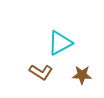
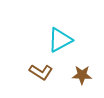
cyan triangle: moved 3 px up
